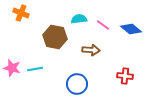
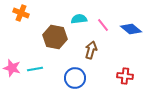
pink line: rotated 16 degrees clockwise
brown arrow: rotated 78 degrees counterclockwise
blue circle: moved 2 px left, 6 px up
